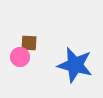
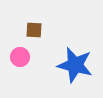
brown square: moved 5 px right, 13 px up
